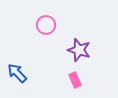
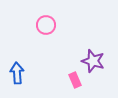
purple star: moved 14 px right, 11 px down
blue arrow: rotated 40 degrees clockwise
